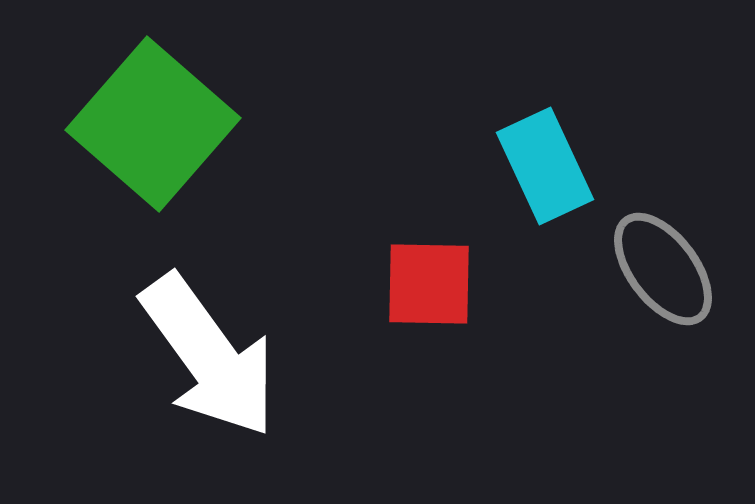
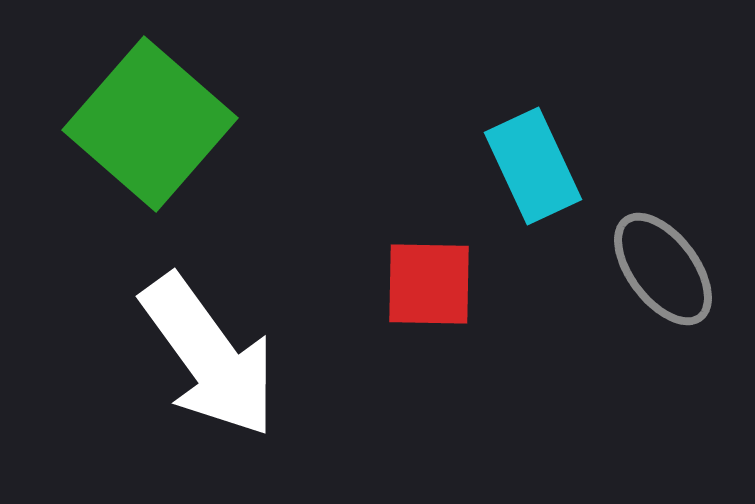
green square: moved 3 px left
cyan rectangle: moved 12 px left
